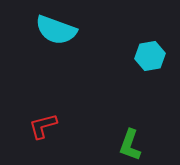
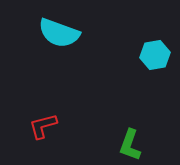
cyan semicircle: moved 3 px right, 3 px down
cyan hexagon: moved 5 px right, 1 px up
